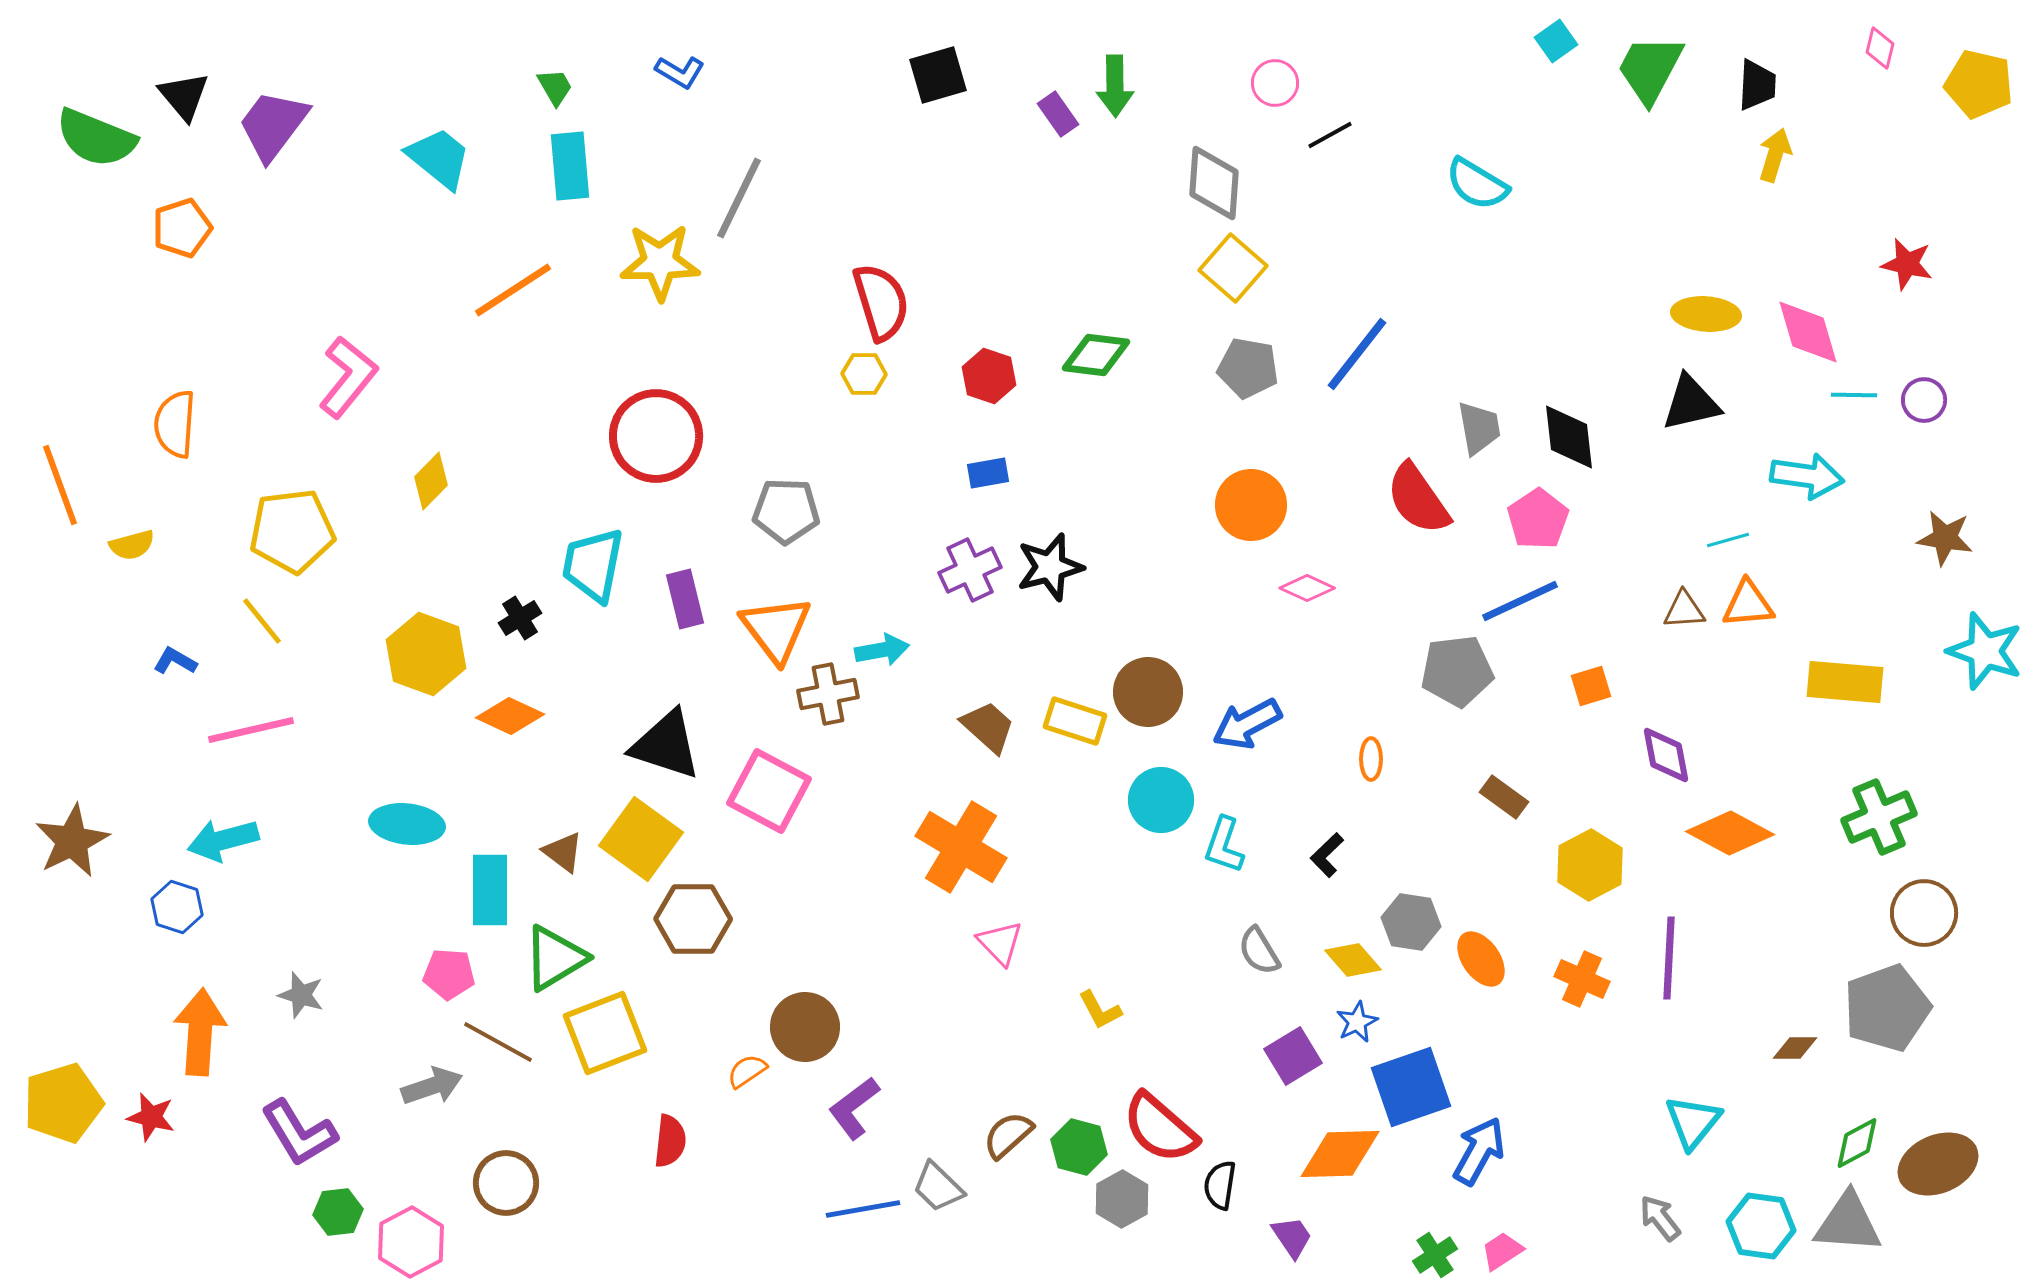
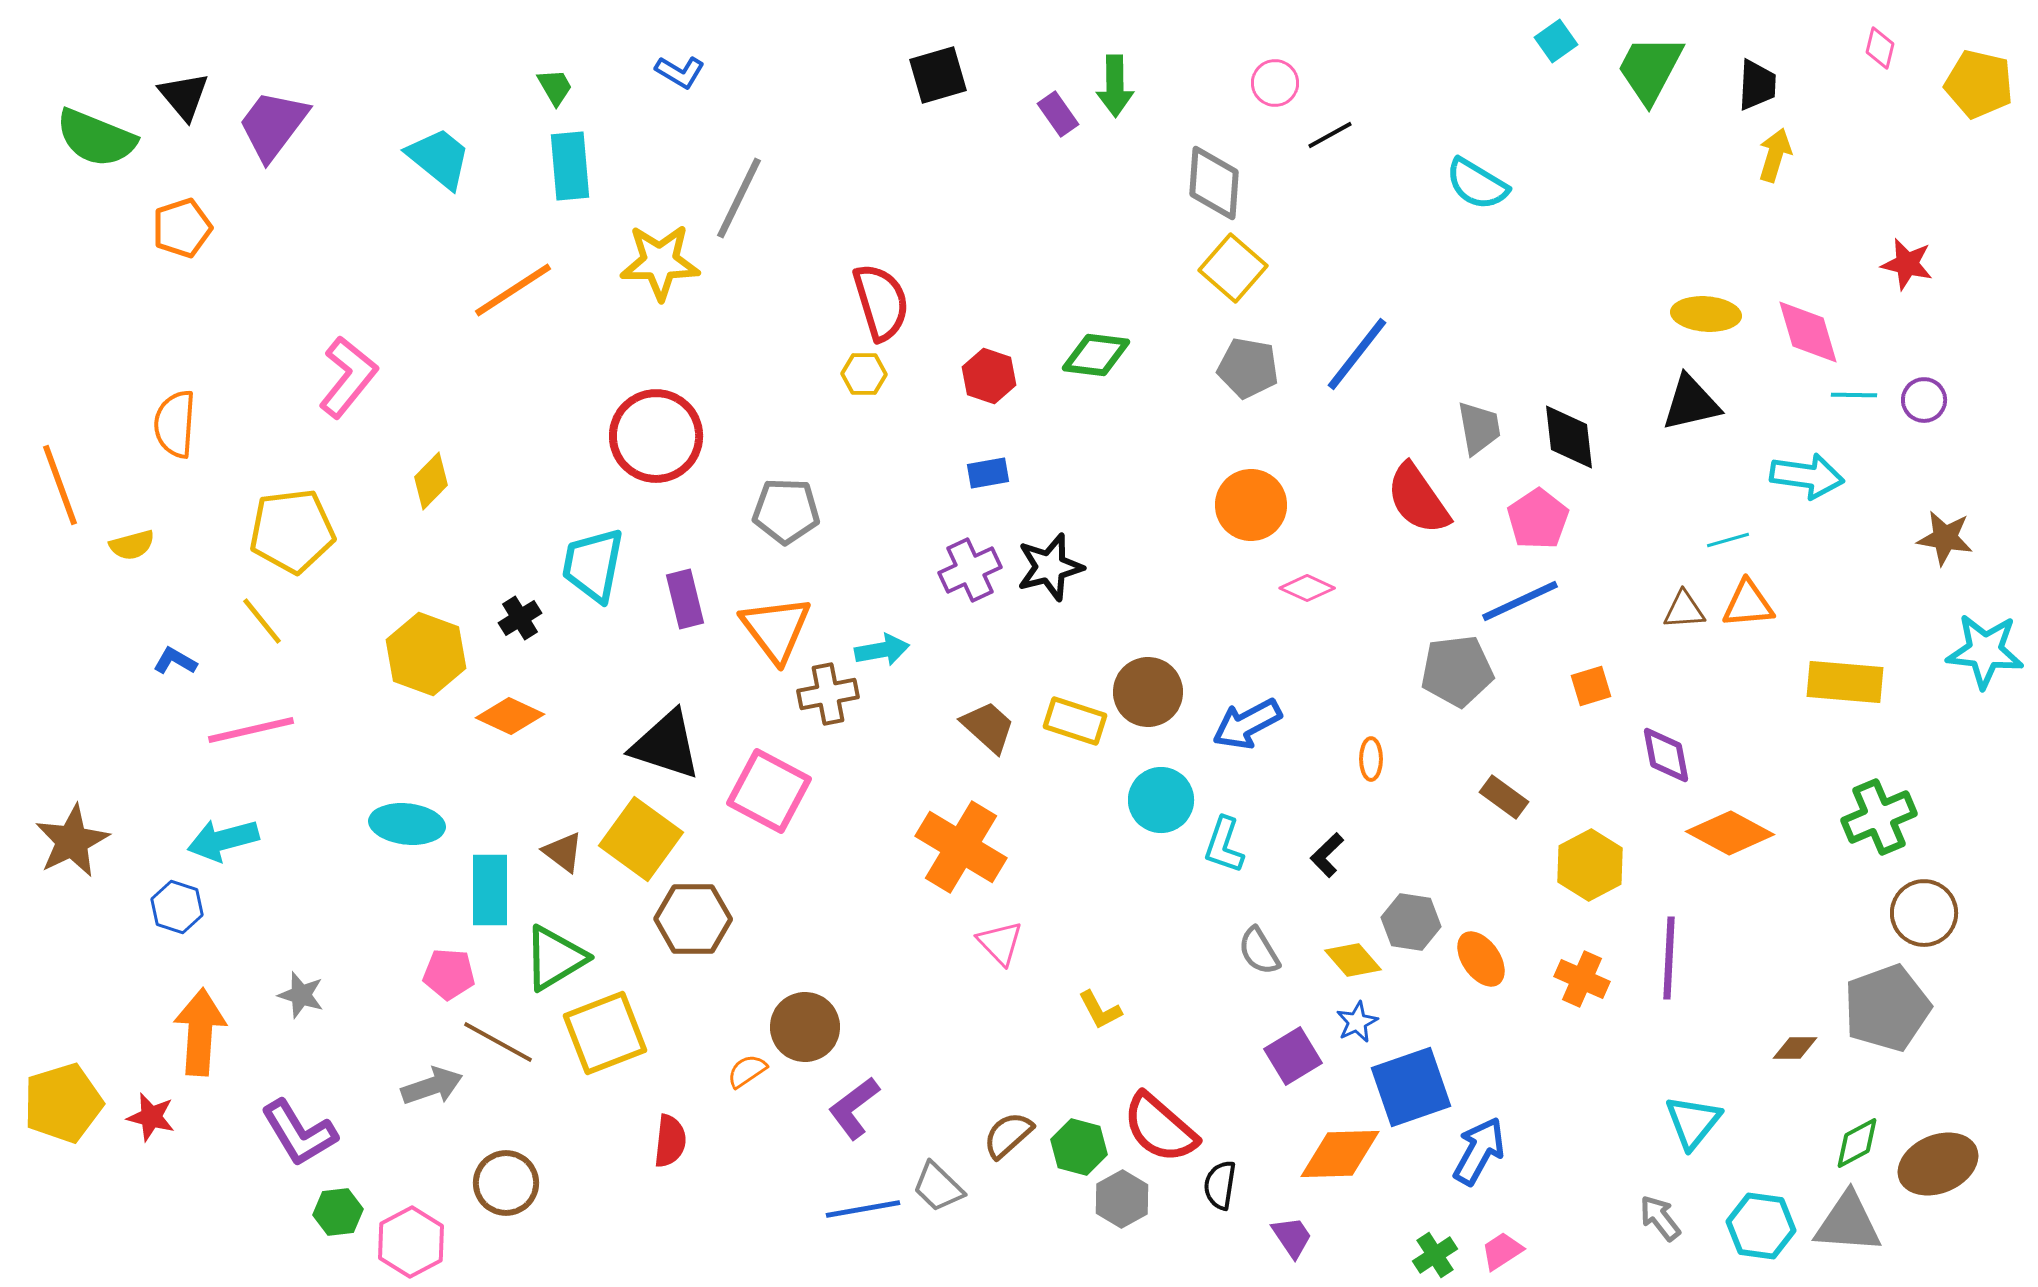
cyan star at (1985, 651): rotated 14 degrees counterclockwise
